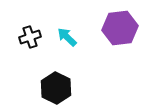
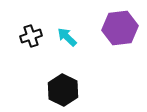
black cross: moved 1 px right, 1 px up
black hexagon: moved 7 px right, 2 px down
